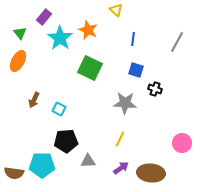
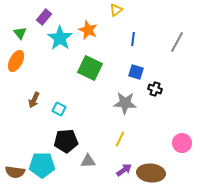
yellow triangle: rotated 40 degrees clockwise
orange ellipse: moved 2 px left
blue square: moved 2 px down
purple arrow: moved 3 px right, 2 px down
brown semicircle: moved 1 px right, 1 px up
